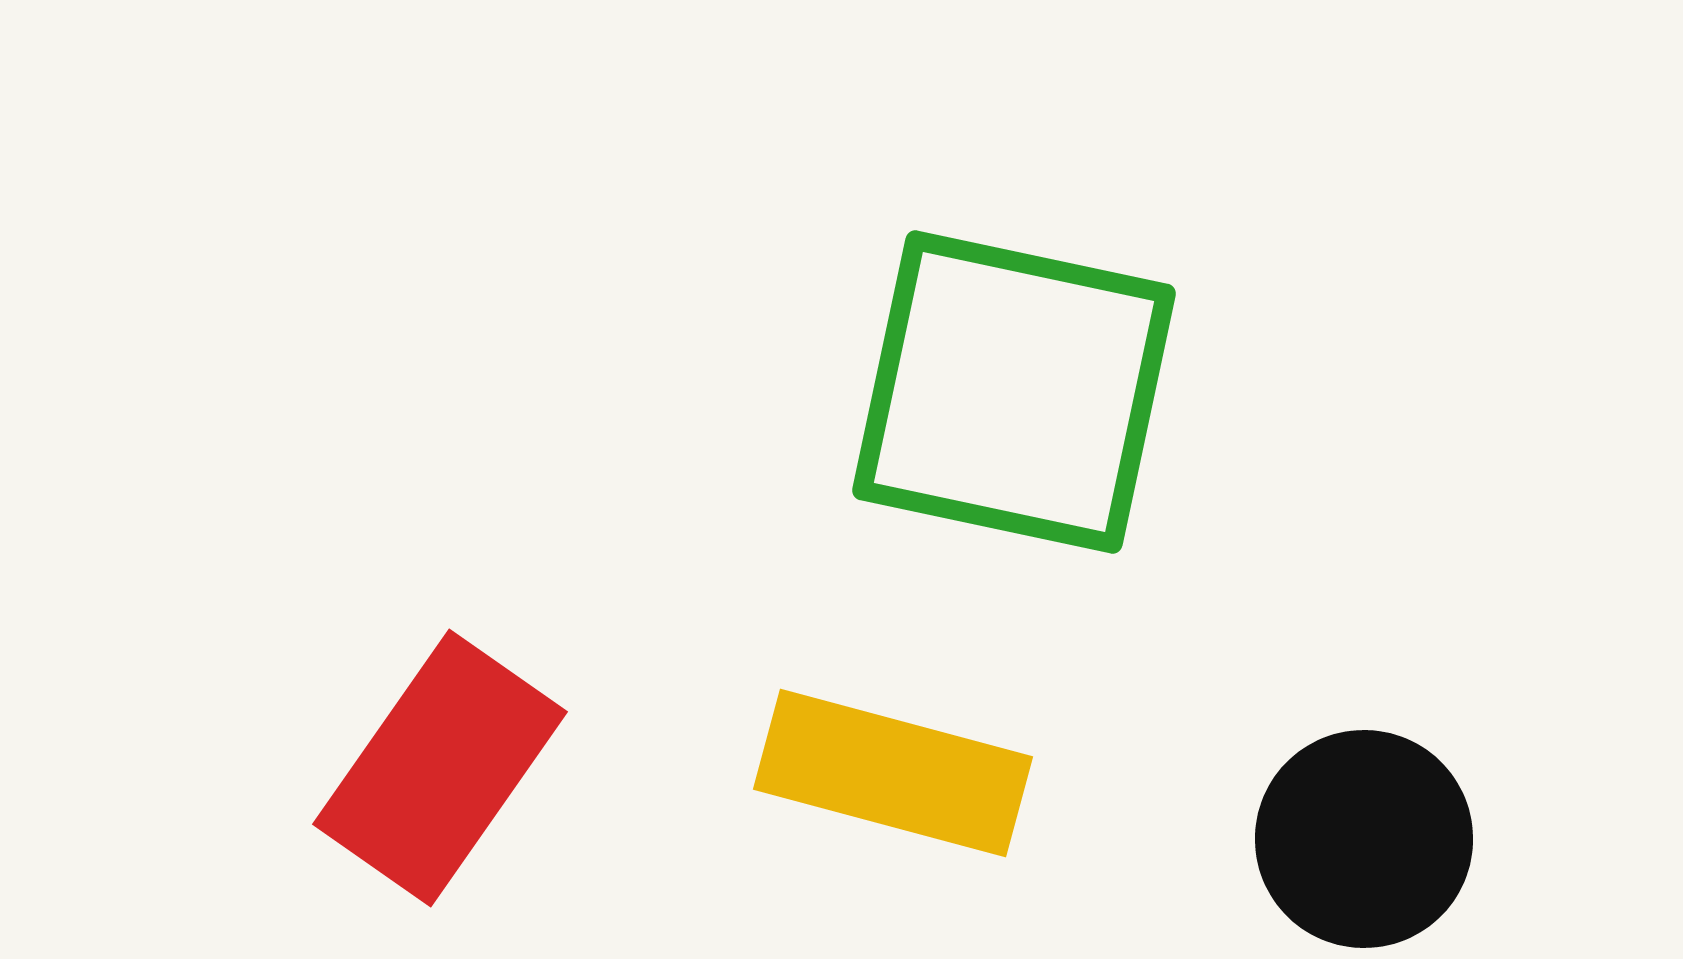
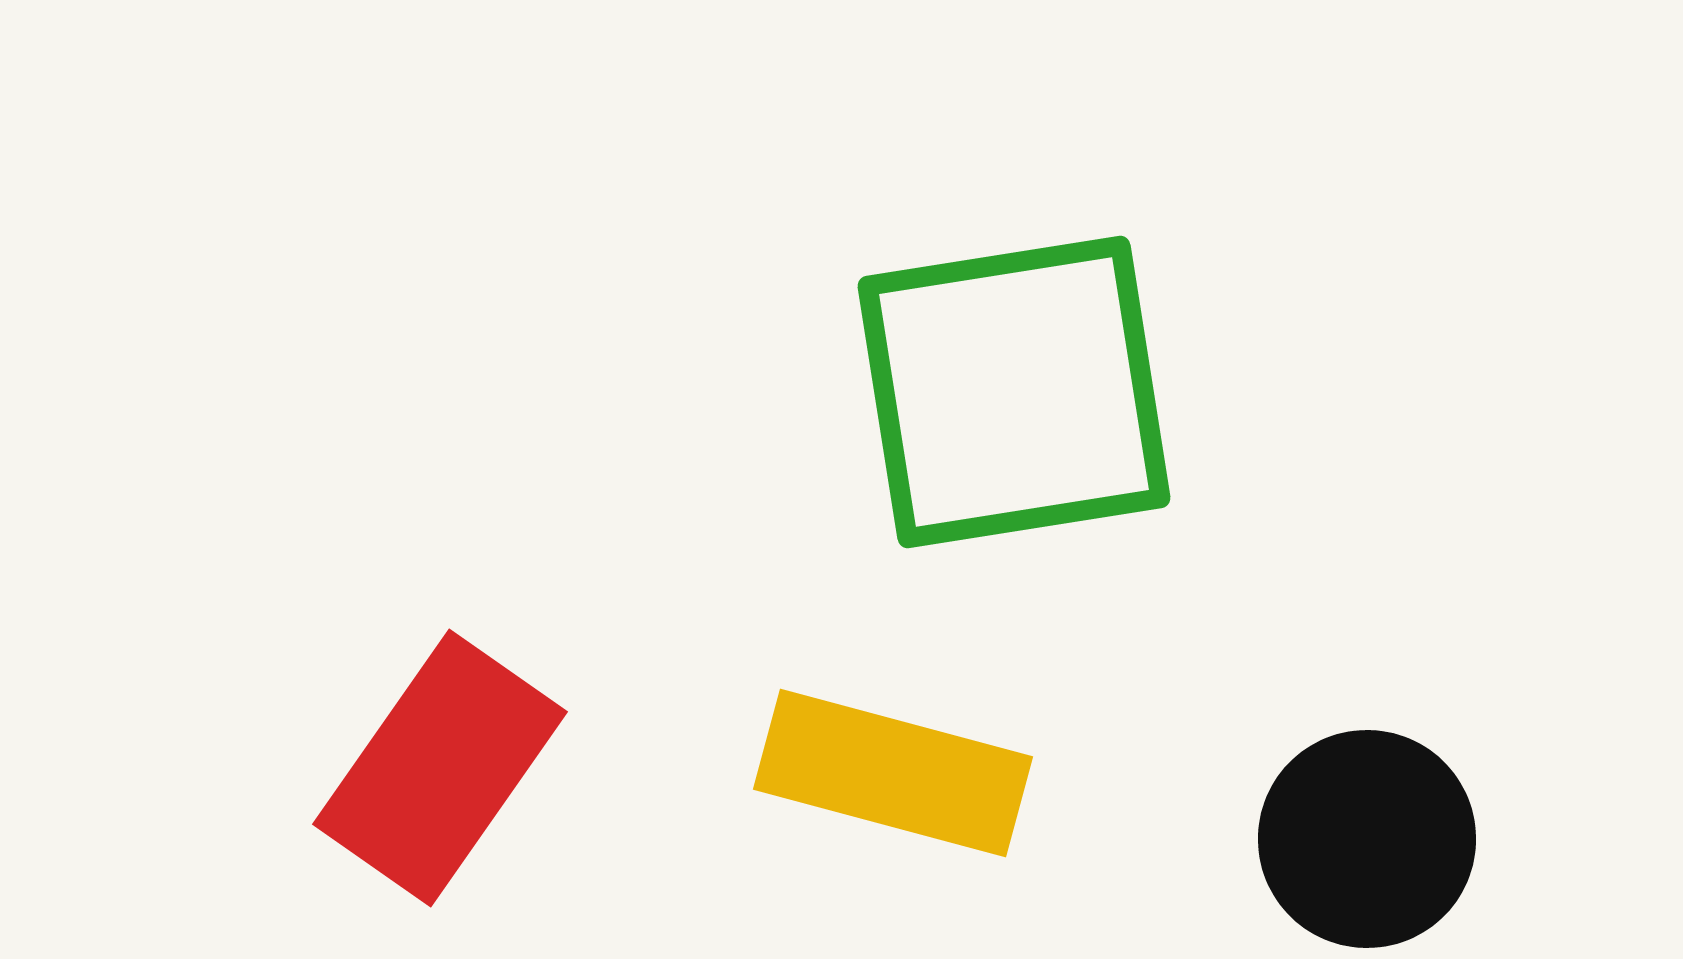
green square: rotated 21 degrees counterclockwise
black circle: moved 3 px right
